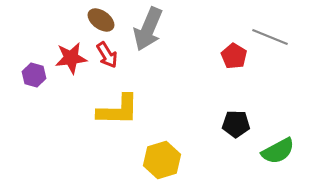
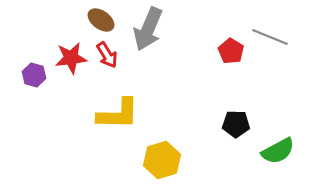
red pentagon: moved 3 px left, 5 px up
yellow L-shape: moved 4 px down
